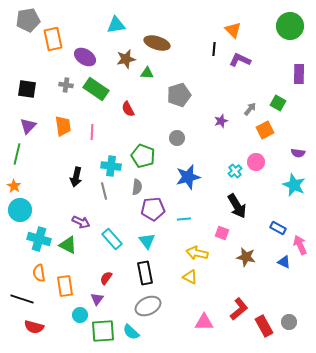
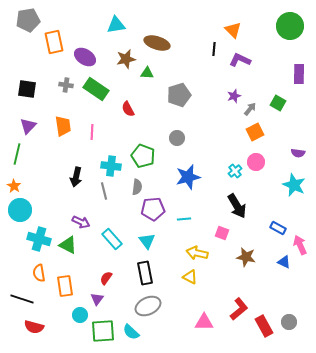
orange rectangle at (53, 39): moved 1 px right, 3 px down
purple star at (221, 121): moved 13 px right, 25 px up
orange square at (265, 130): moved 10 px left, 2 px down
